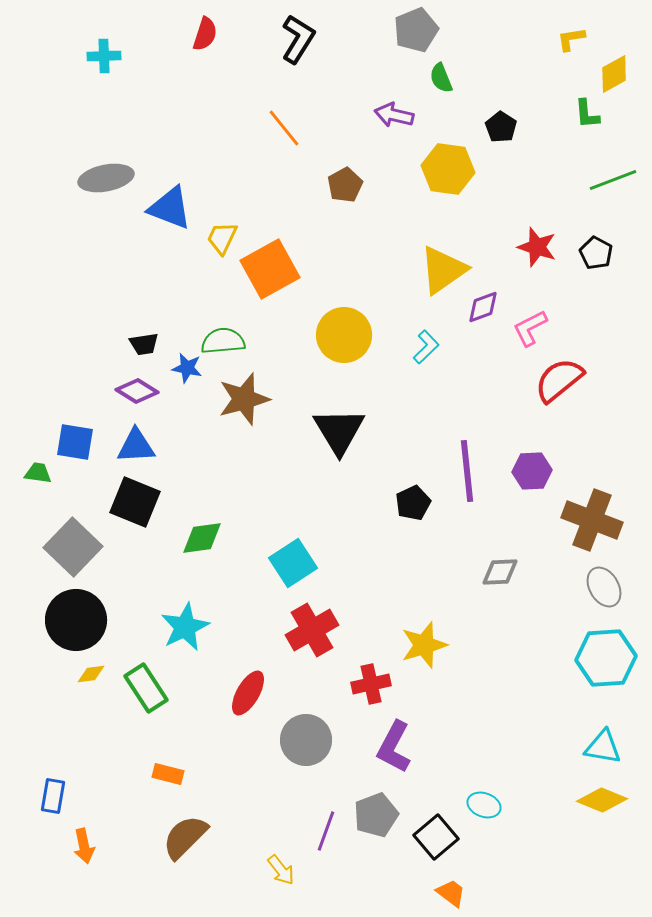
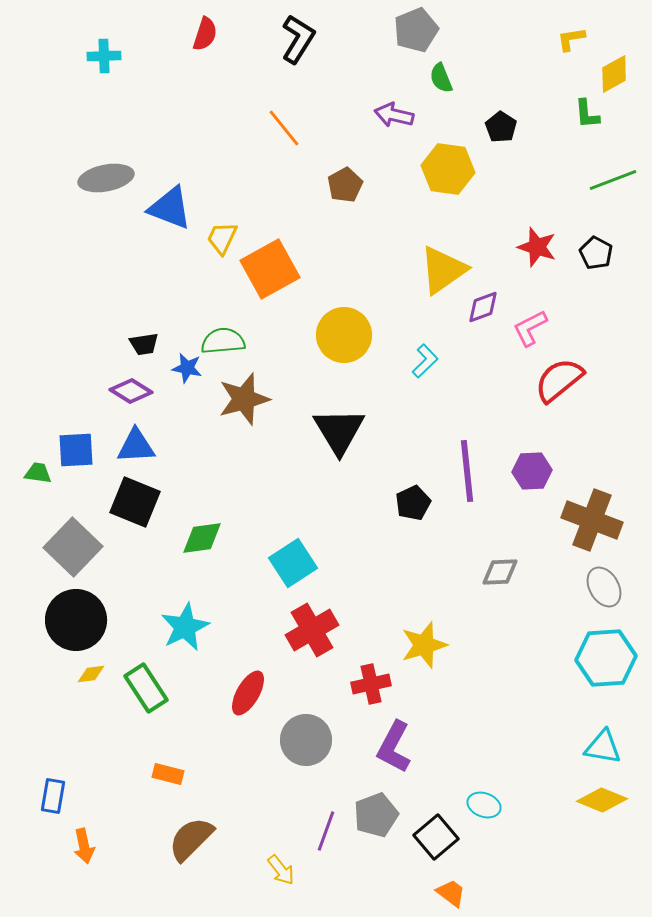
cyan L-shape at (426, 347): moved 1 px left, 14 px down
purple diamond at (137, 391): moved 6 px left
blue square at (75, 442): moved 1 px right, 8 px down; rotated 12 degrees counterclockwise
brown semicircle at (185, 837): moved 6 px right, 2 px down
